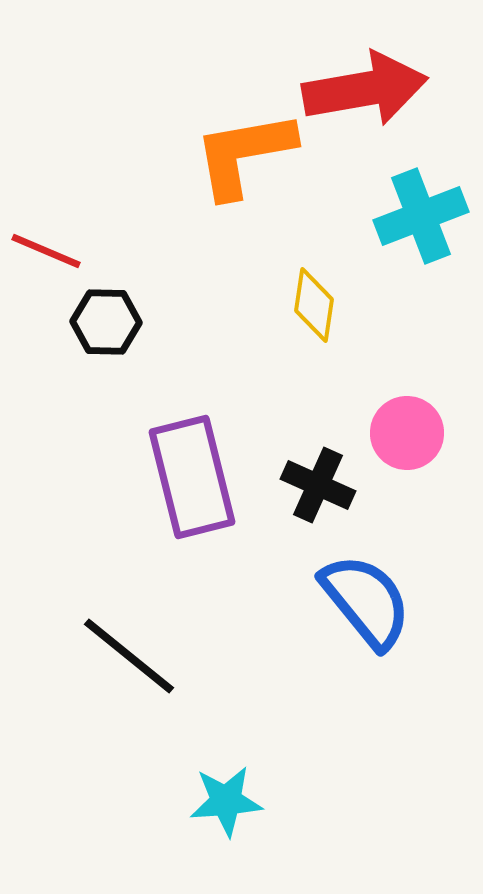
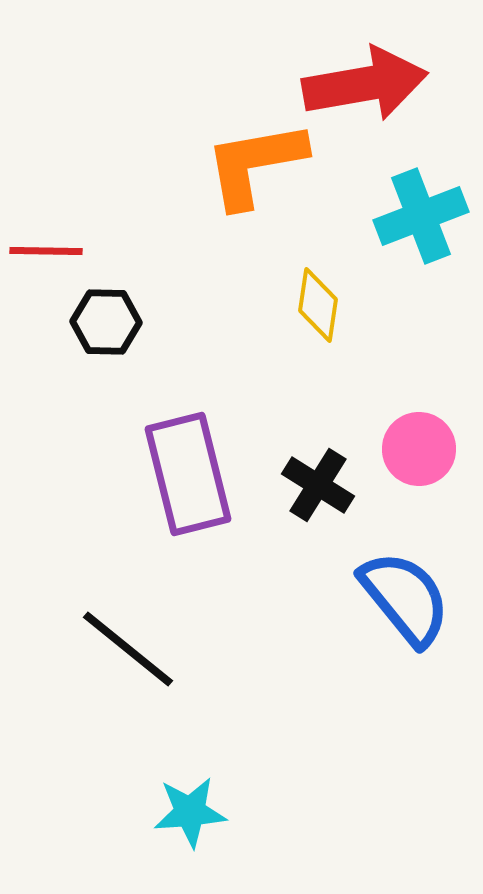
red arrow: moved 5 px up
orange L-shape: moved 11 px right, 10 px down
red line: rotated 22 degrees counterclockwise
yellow diamond: moved 4 px right
pink circle: moved 12 px right, 16 px down
purple rectangle: moved 4 px left, 3 px up
black cross: rotated 8 degrees clockwise
blue semicircle: moved 39 px right, 3 px up
black line: moved 1 px left, 7 px up
cyan star: moved 36 px left, 11 px down
